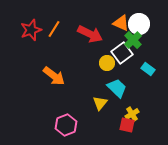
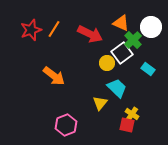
white circle: moved 12 px right, 3 px down
yellow cross: rotated 24 degrees counterclockwise
